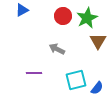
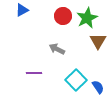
cyan square: rotated 30 degrees counterclockwise
blue semicircle: moved 1 px right, 1 px up; rotated 72 degrees counterclockwise
